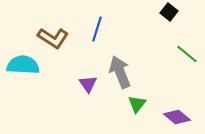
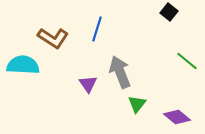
green line: moved 7 px down
